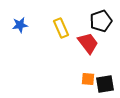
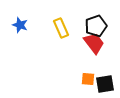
black pentagon: moved 5 px left, 5 px down
blue star: rotated 28 degrees clockwise
red trapezoid: moved 6 px right
